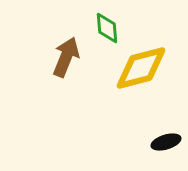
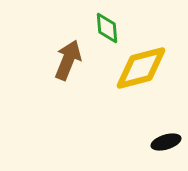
brown arrow: moved 2 px right, 3 px down
